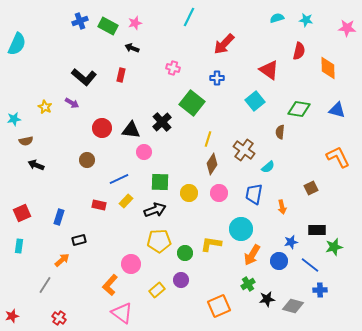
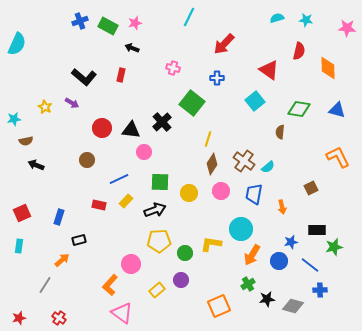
brown cross at (244, 150): moved 11 px down
pink circle at (219, 193): moved 2 px right, 2 px up
red star at (12, 316): moved 7 px right, 2 px down
